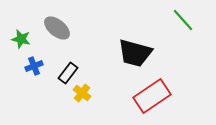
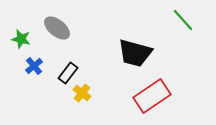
blue cross: rotated 18 degrees counterclockwise
